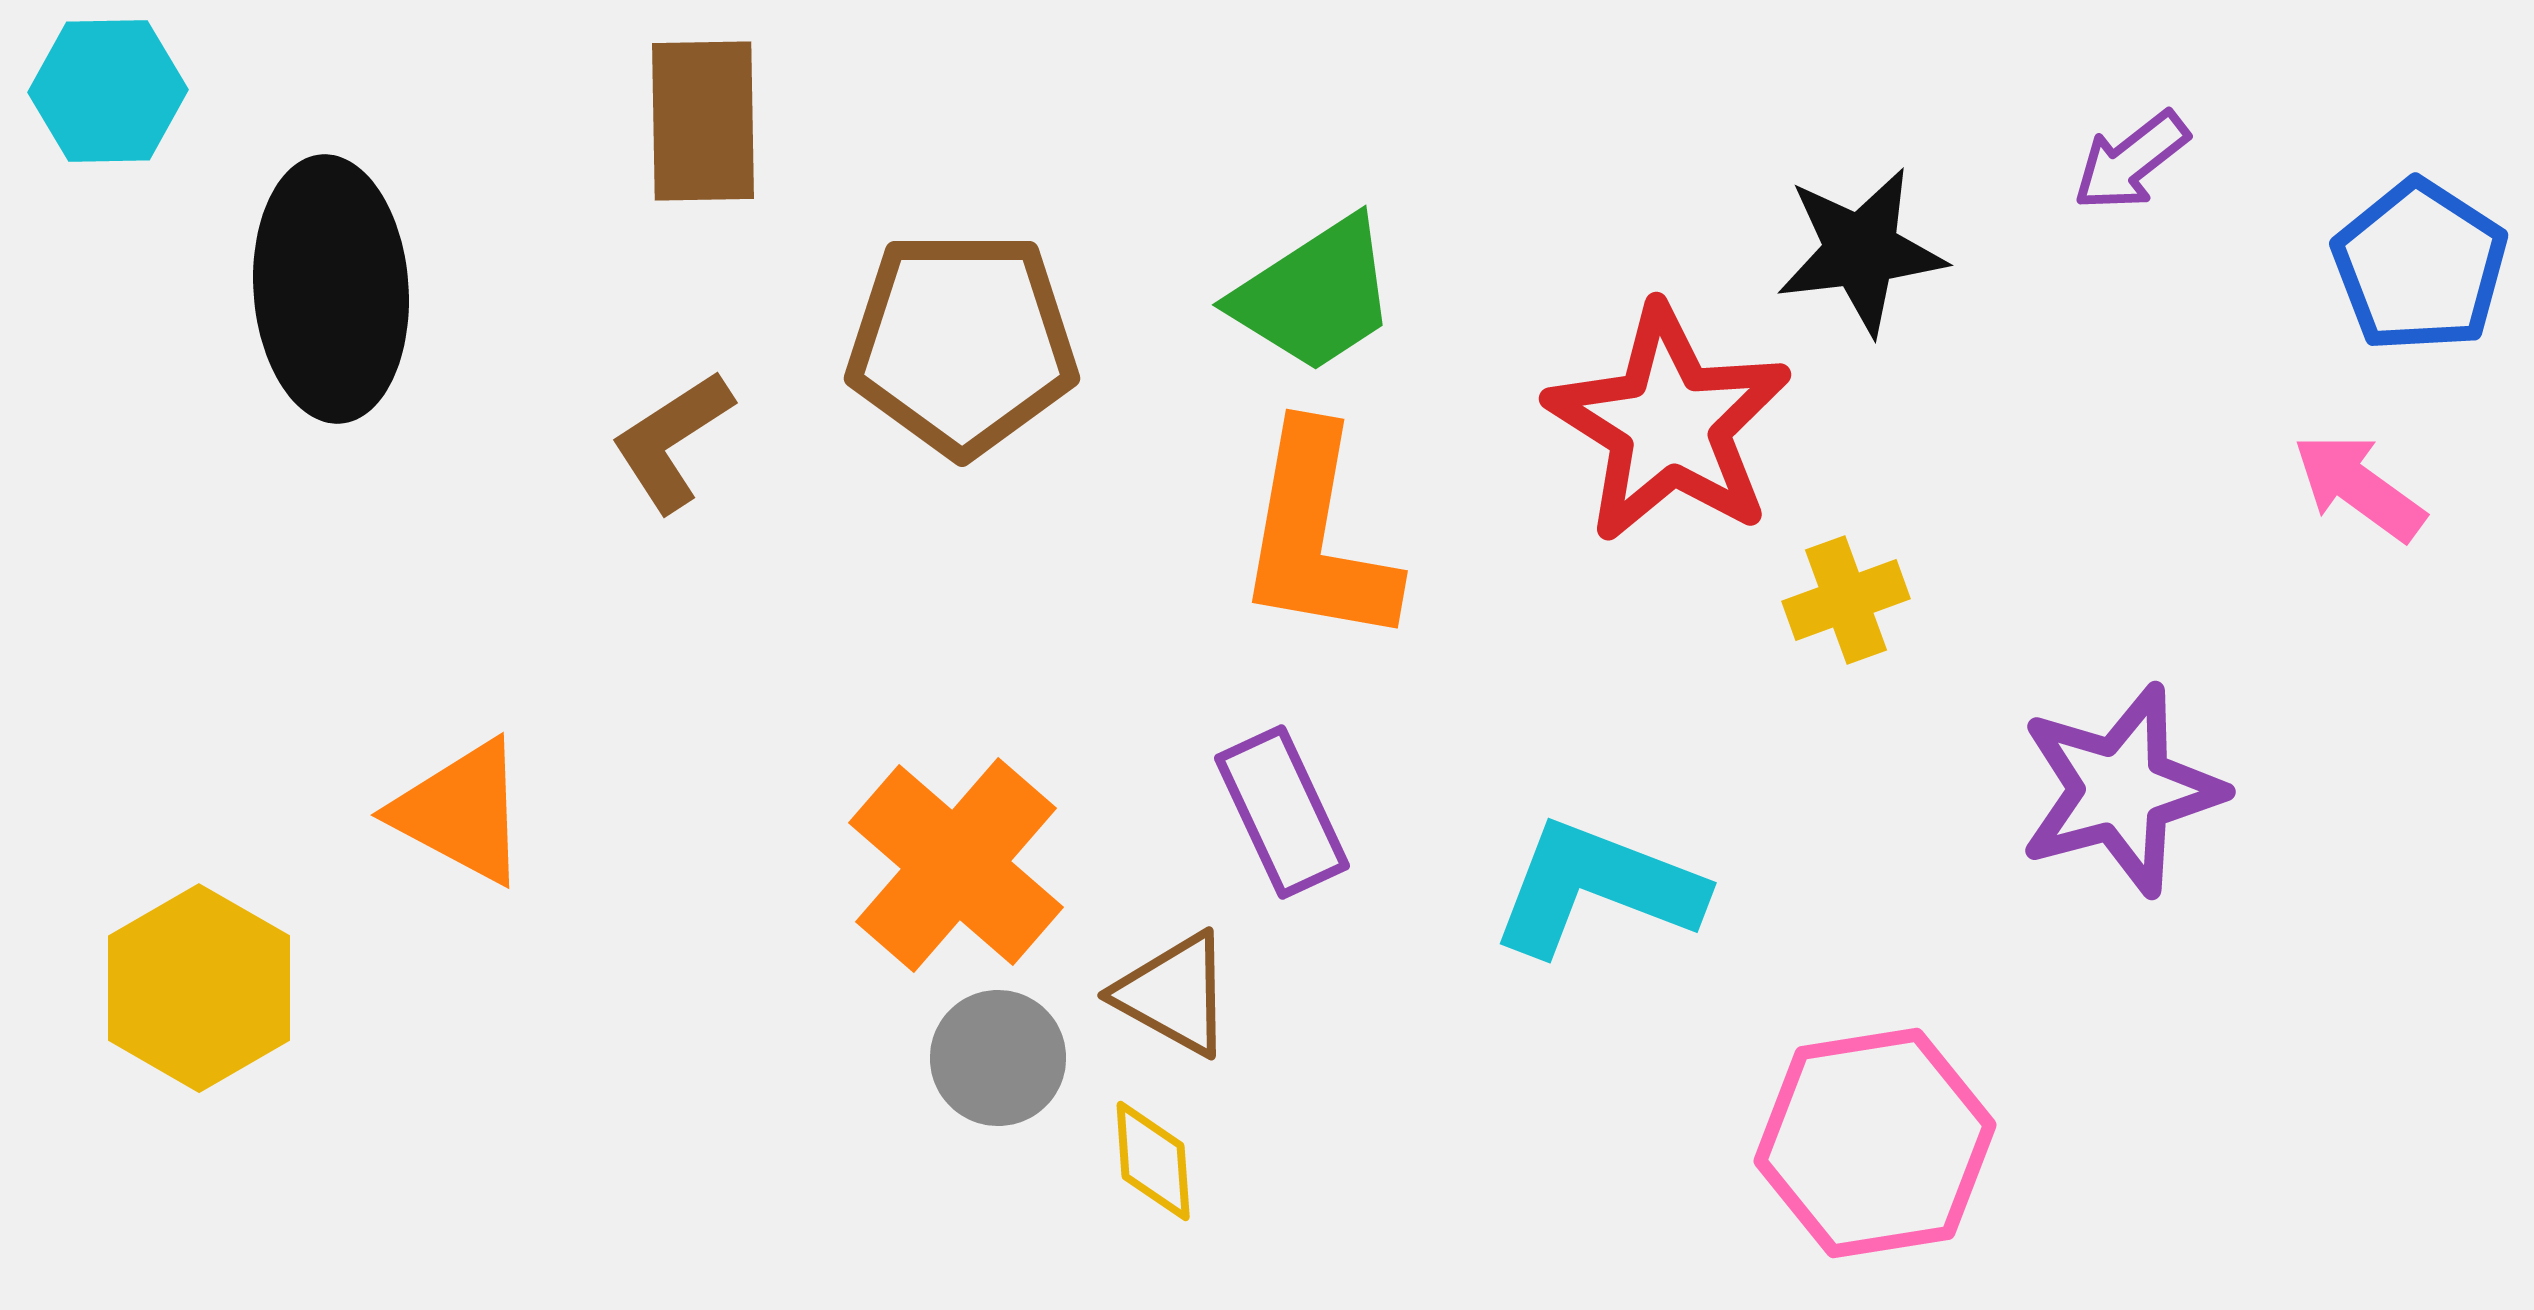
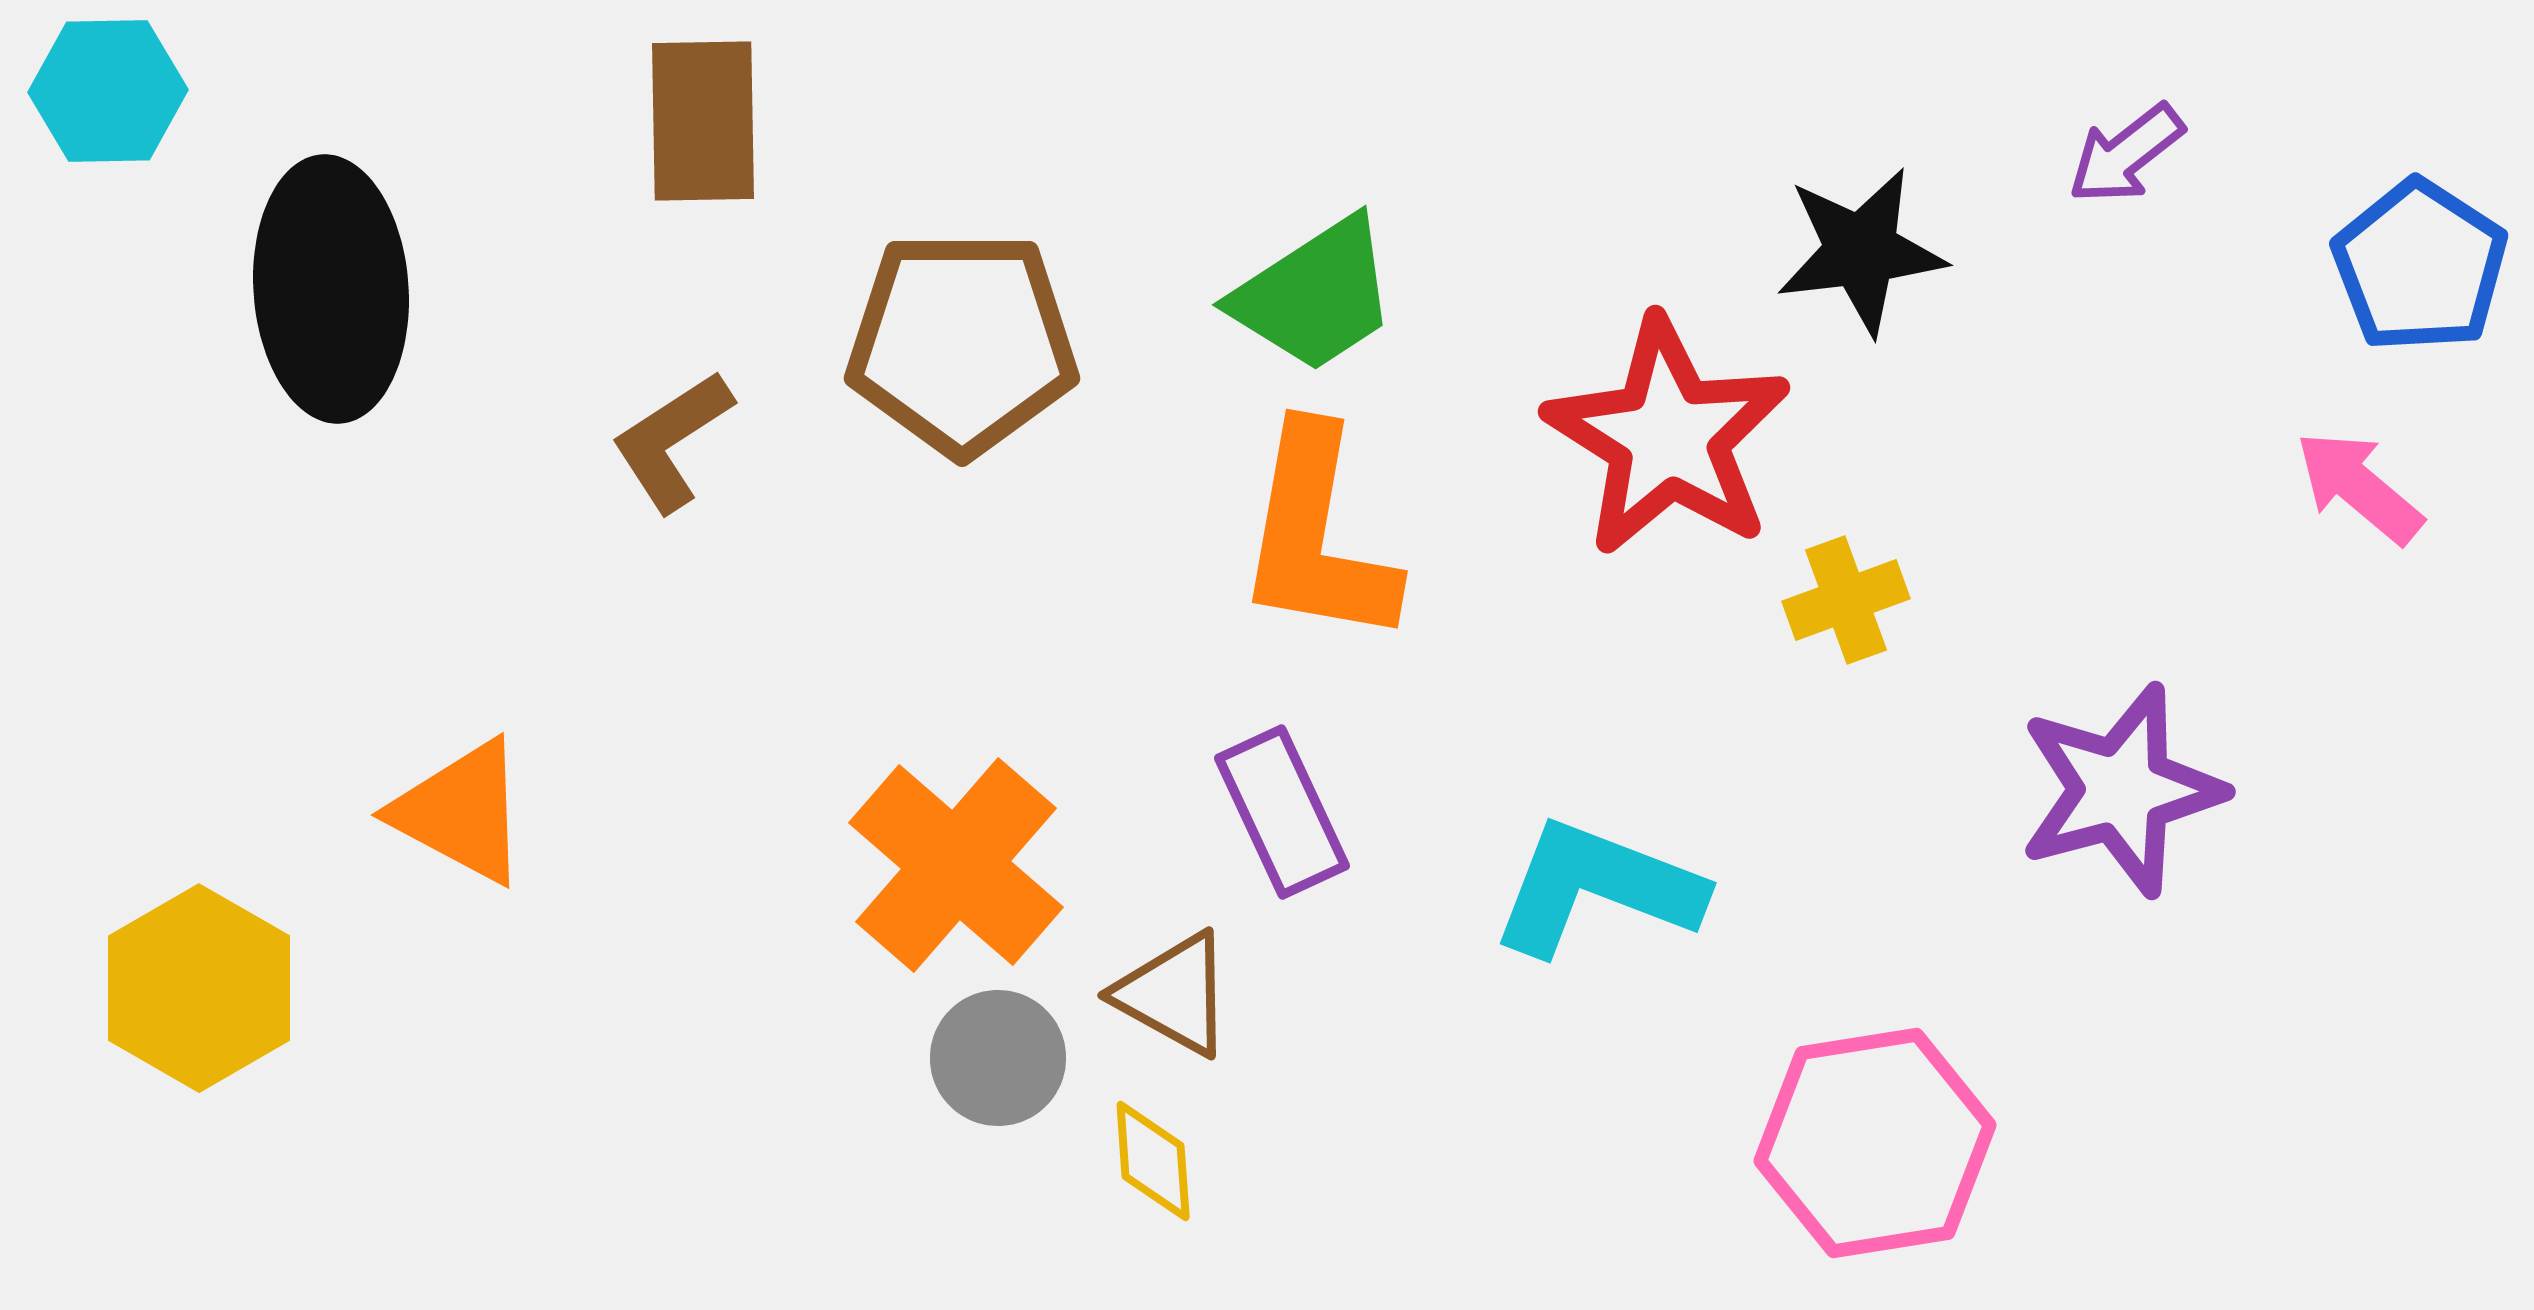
purple arrow: moved 5 px left, 7 px up
red star: moved 1 px left, 13 px down
pink arrow: rotated 4 degrees clockwise
